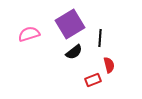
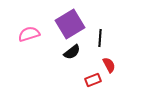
black semicircle: moved 2 px left
red semicircle: rotated 14 degrees counterclockwise
